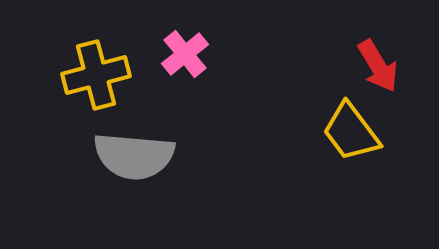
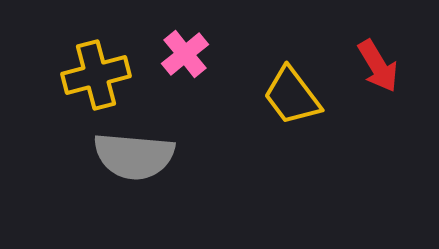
yellow trapezoid: moved 59 px left, 36 px up
